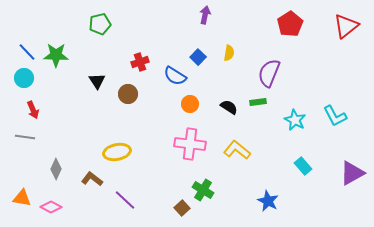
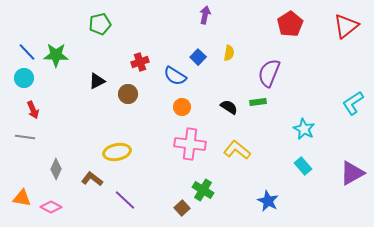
black triangle: rotated 36 degrees clockwise
orange circle: moved 8 px left, 3 px down
cyan L-shape: moved 18 px right, 13 px up; rotated 85 degrees clockwise
cyan star: moved 9 px right, 9 px down
